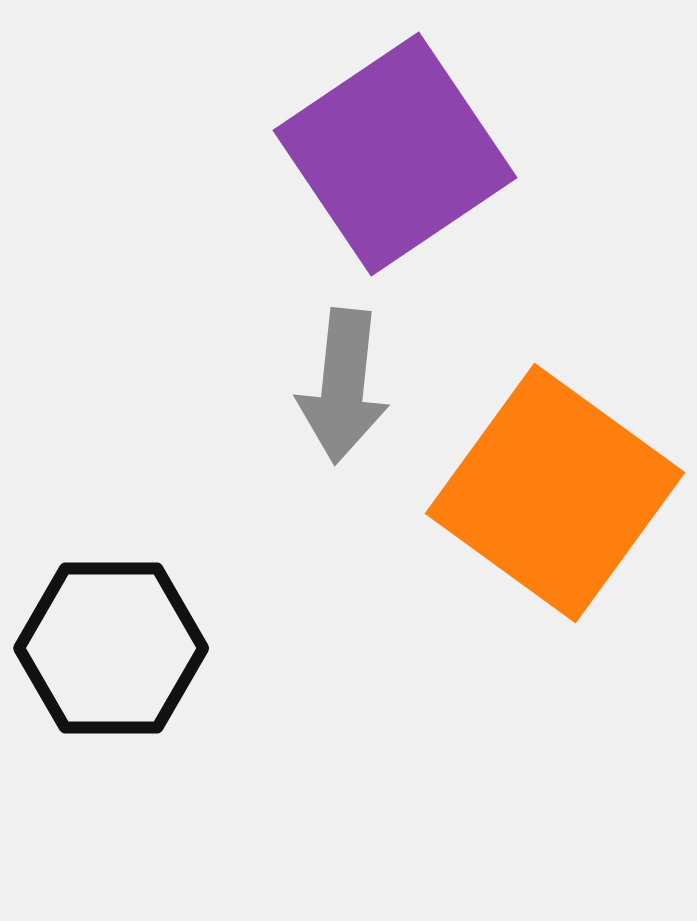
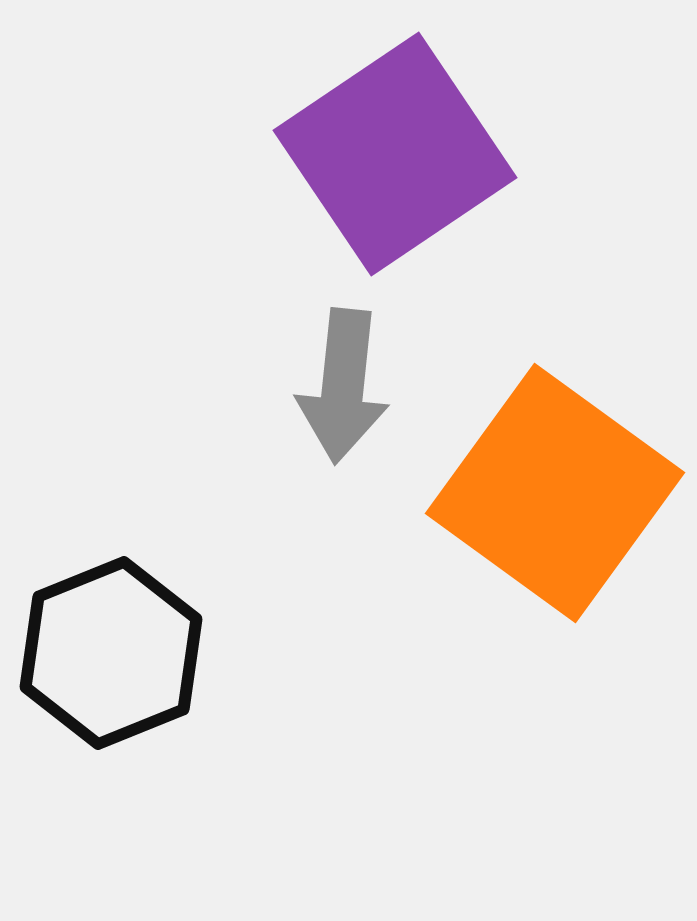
black hexagon: moved 5 px down; rotated 22 degrees counterclockwise
